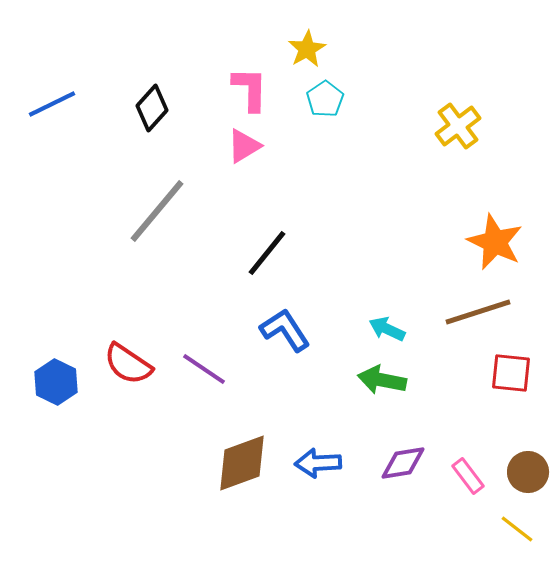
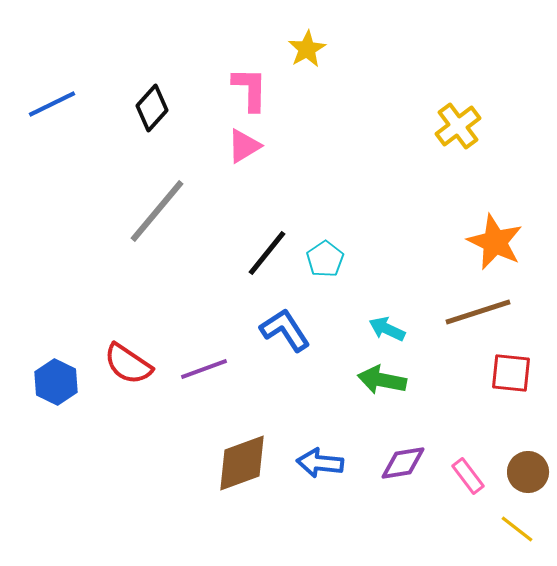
cyan pentagon: moved 160 px down
purple line: rotated 54 degrees counterclockwise
blue arrow: moved 2 px right; rotated 9 degrees clockwise
